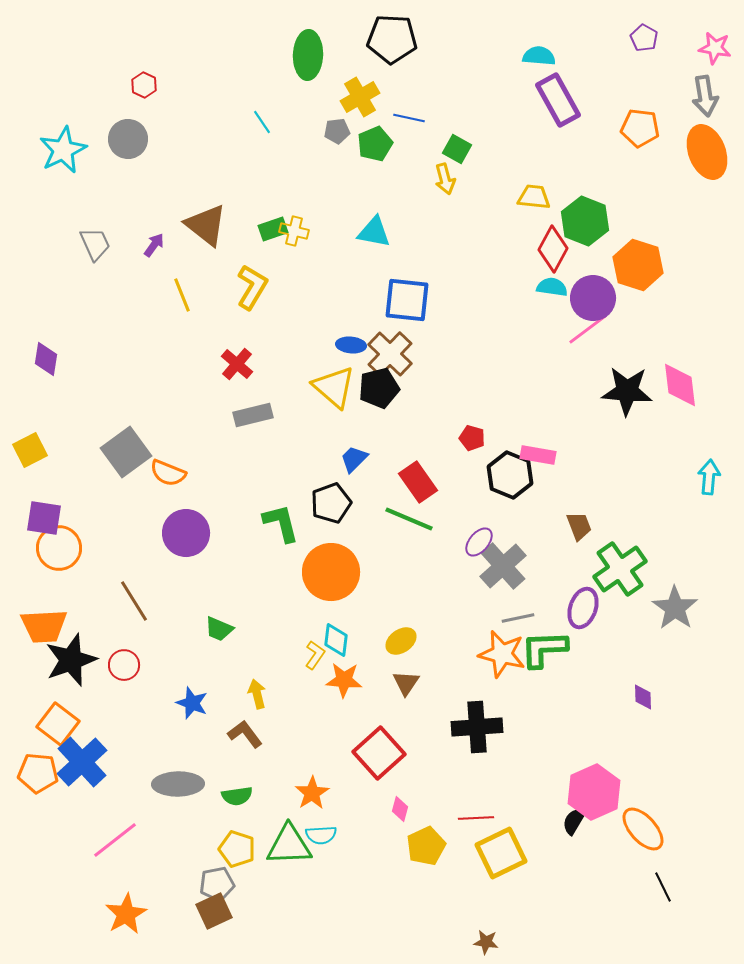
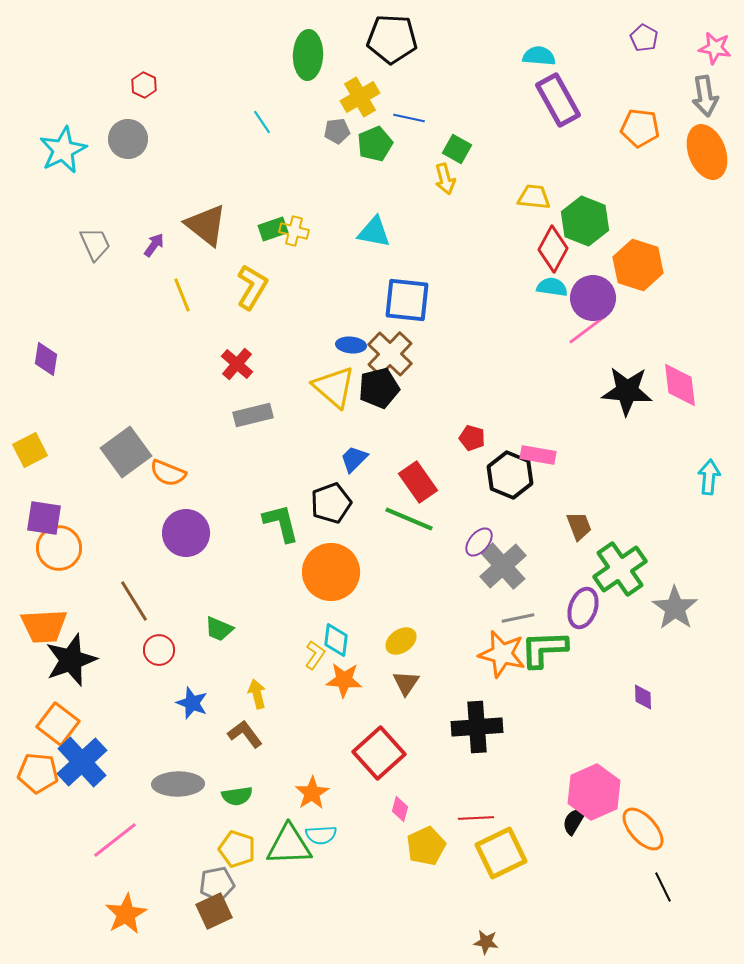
red circle at (124, 665): moved 35 px right, 15 px up
